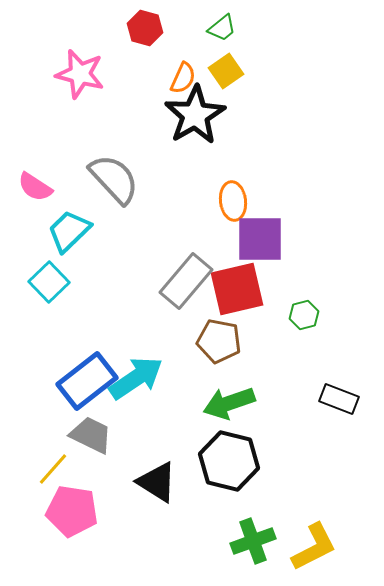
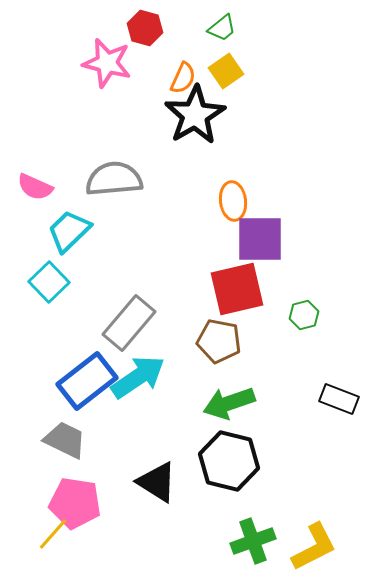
pink star: moved 27 px right, 11 px up
gray semicircle: rotated 52 degrees counterclockwise
pink semicircle: rotated 9 degrees counterclockwise
gray rectangle: moved 57 px left, 42 px down
cyan arrow: moved 2 px right, 1 px up
gray trapezoid: moved 26 px left, 5 px down
yellow line: moved 65 px down
pink pentagon: moved 3 px right, 8 px up
